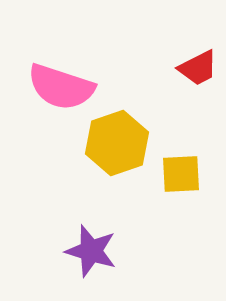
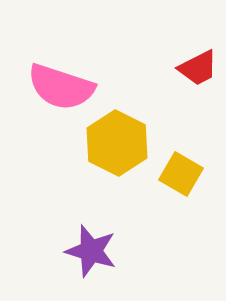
yellow hexagon: rotated 14 degrees counterclockwise
yellow square: rotated 33 degrees clockwise
